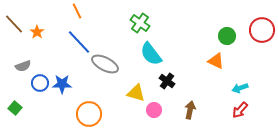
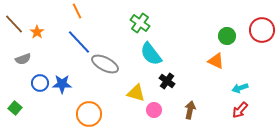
gray semicircle: moved 7 px up
